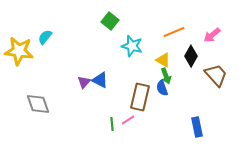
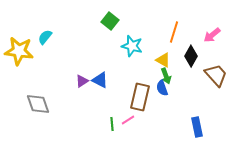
orange line: rotated 50 degrees counterclockwise
purple triangle: moved 2 px left, 1 px up; rotated 16 degrees clockwise
